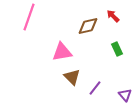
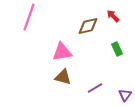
brown triangle: moved 9 px left; rotated 30 degrees counterclockwise
purple line: rotated 21 degrees clockwise
purple triangle: rotated 16 degrees clockwise
